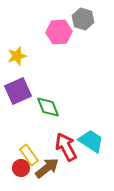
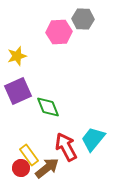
gray hexagon: rotated 15 degrees counterclockwise
cyan trapezoid: moved 2 px right, 2 px up; rotated 84 degrees counterclockwise
